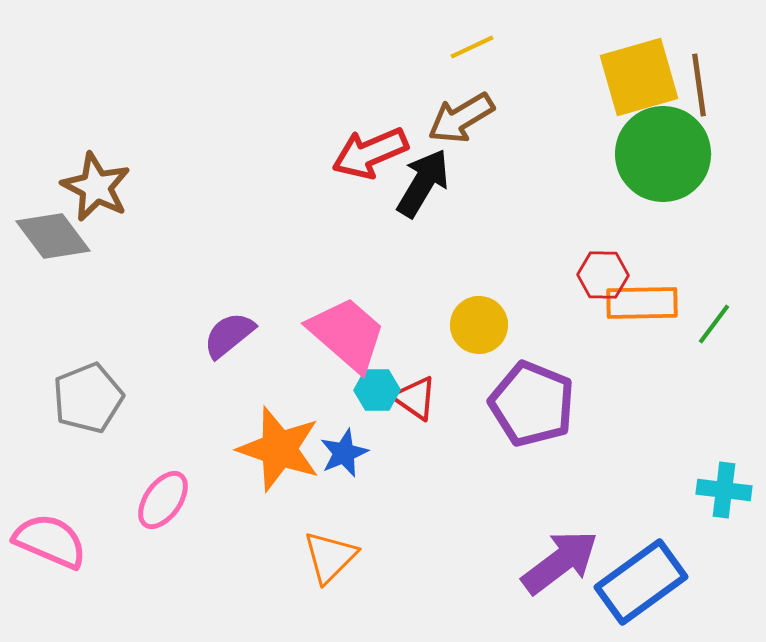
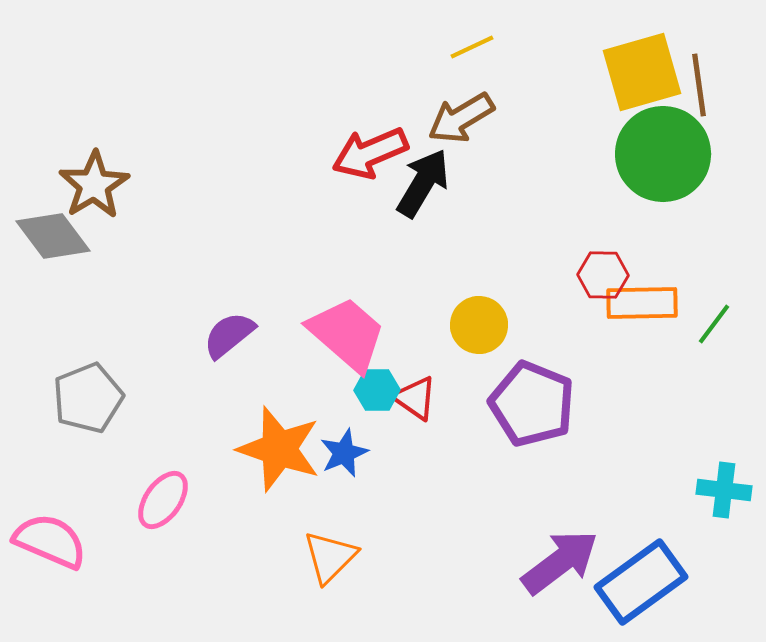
yellow square: moved 3 px right, 5 px up
brown star: moved 2 px left, 2 px up; rotated 14 degrees clockwise
